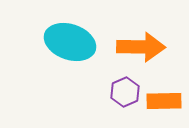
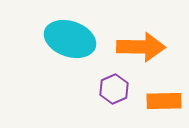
cyan ellipse: moved 3 px up
purple hexagon: moved 11 px left, 3 px up
